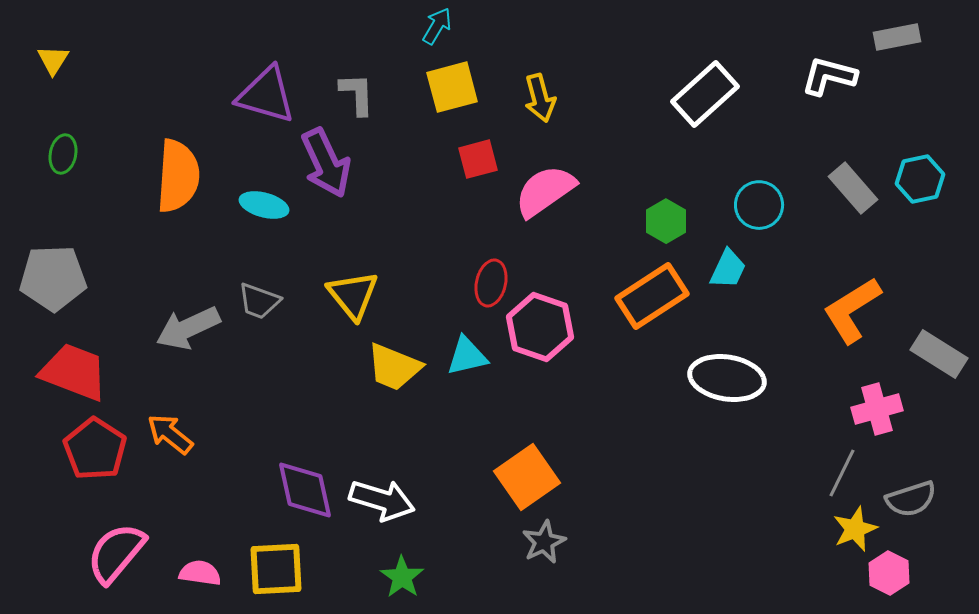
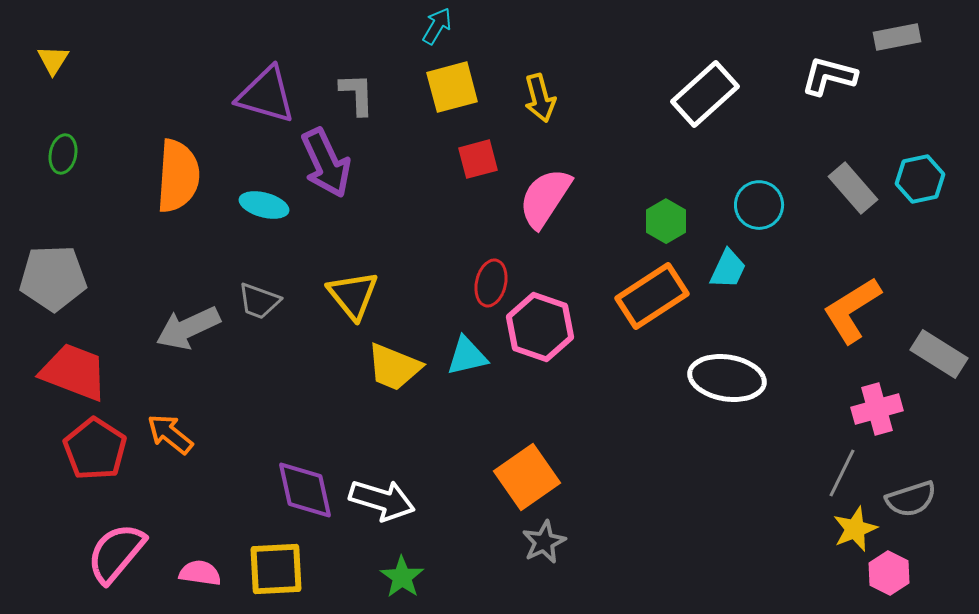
pink semicircle at (545, 191): moved 7 px down; rotated 22 degrees counterclockwise
